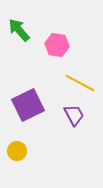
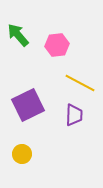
green arrow: moved 1 px left, 5 px down
pink hexagon: rotated 15 degrees counterclockwise
purple trapezoid: rotated 30 degrees clockwise
yellow circle: moved 5 px right, 3 px down
